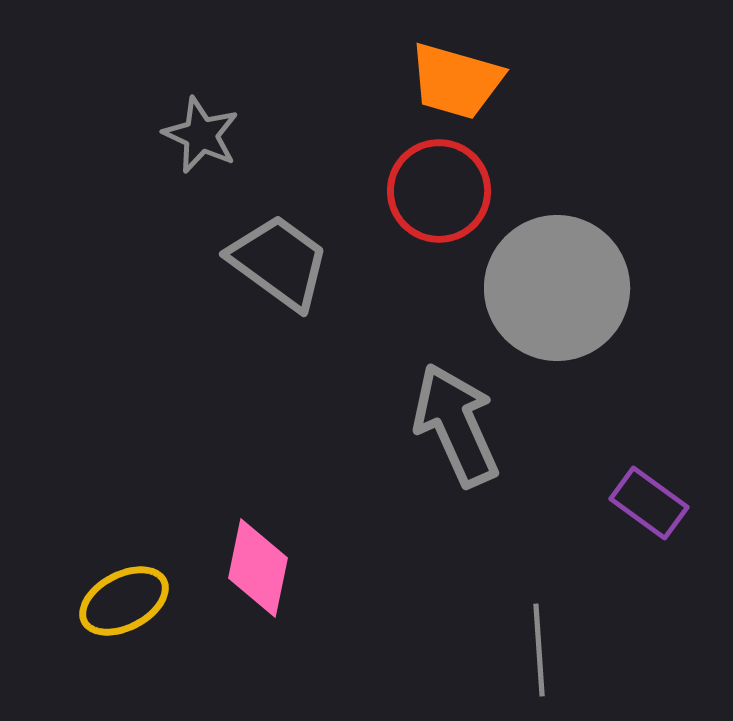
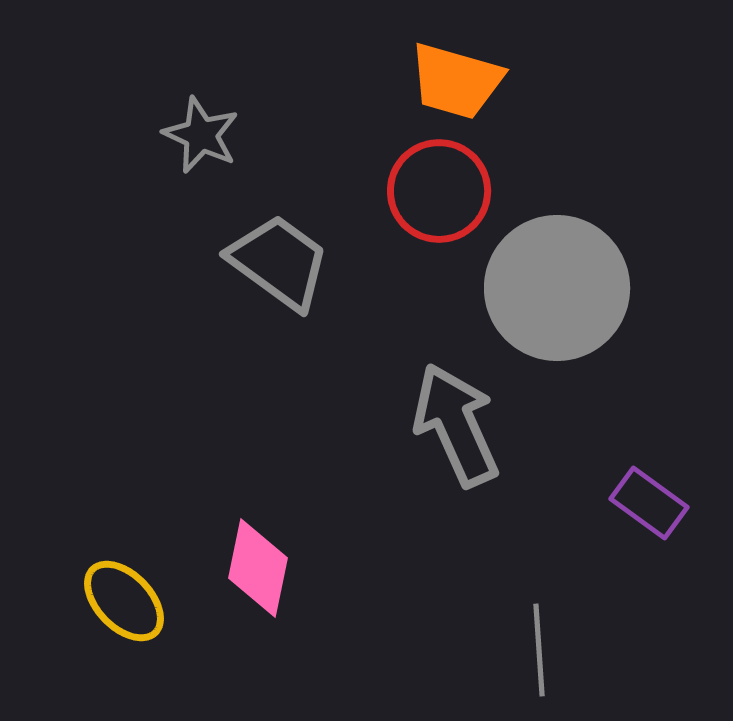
yellow ellipse: rotated 74 degrees clockwise
